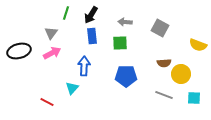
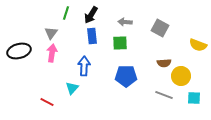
pink arrow: rotated 54 degrees counterclockwise
yellow circle: moved 2 px down
